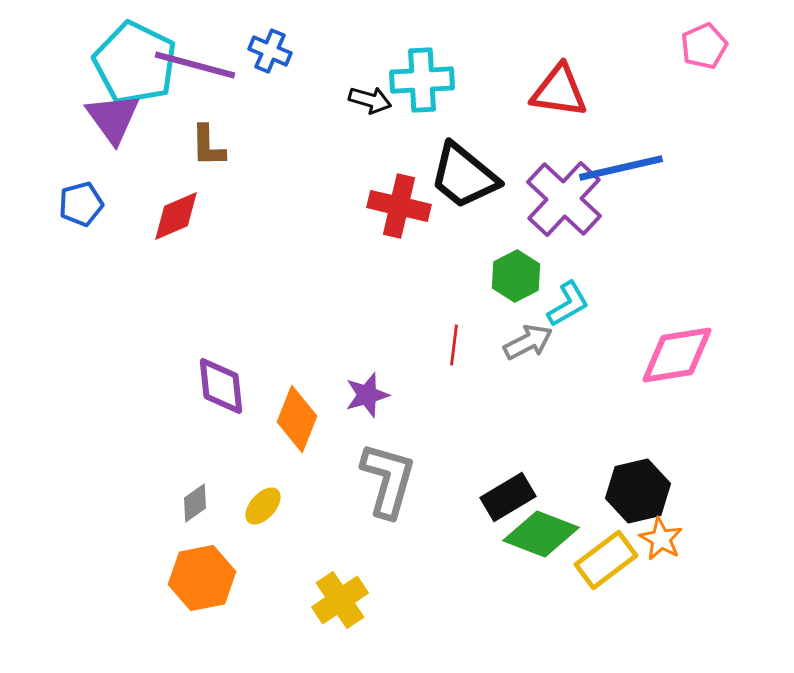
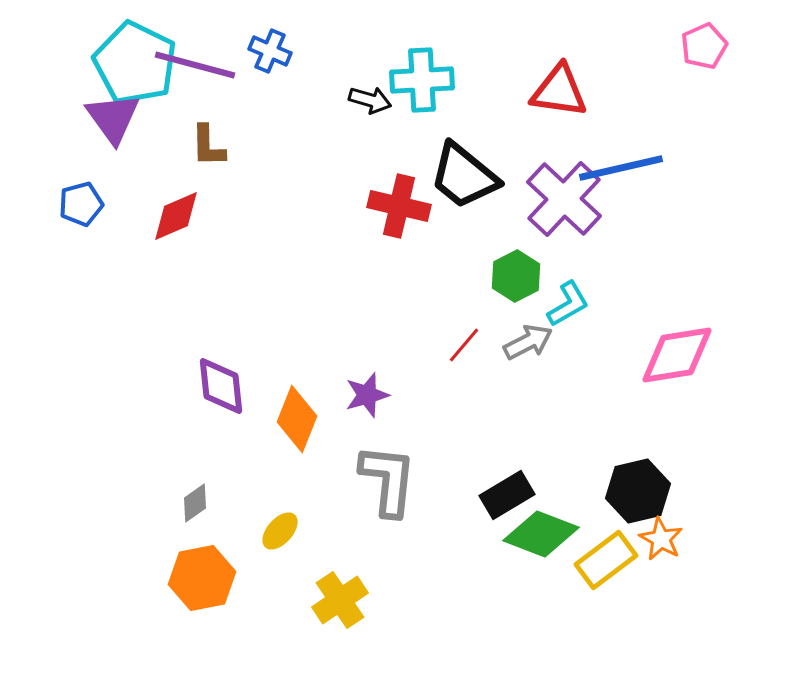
red line: moved 10 px right; rotated 33 degrees clockwise
gray L-shape: rotated 10 degrees counterclockwise
black rectangle: moved 1 px left, 2 px up
yellow ellipse: moved 17 px right, 25 px down
